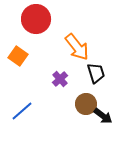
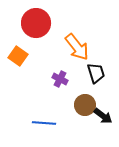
red circle: moved 4 px down
purple cross: rotated 21 degrees counterclockwise
brown circle: moved 1 px left, 1 px down
blue line: moved 22 px right, 12 px down; rotated 45 degrees clockwise
